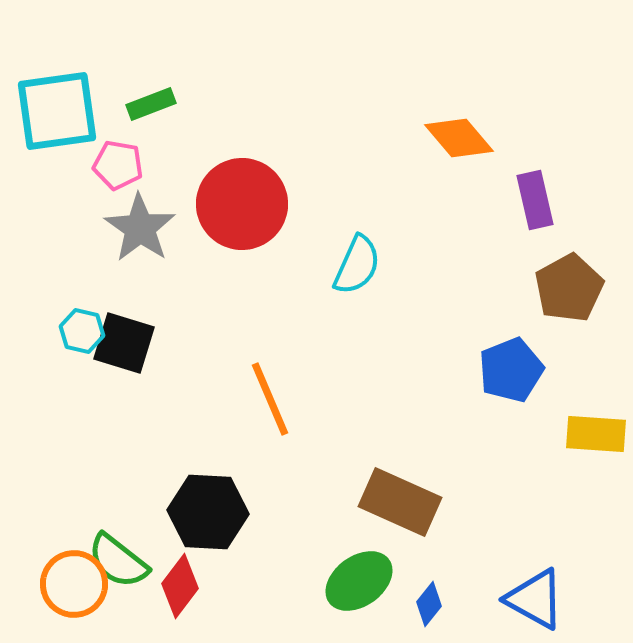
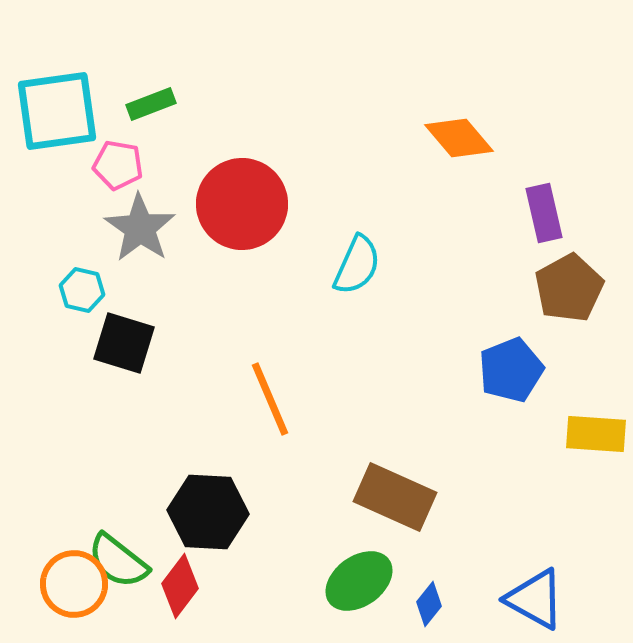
purple rectangle: moved 9 px right, 13 px down
cyan hexagon: moved 41 px up
brown rectangle: moved 5 px left, 5 px up
